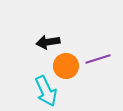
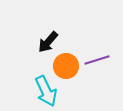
black arrow: rotated 40 degrees counterclockwise
purple line: moved 1 px left, 1 px down
